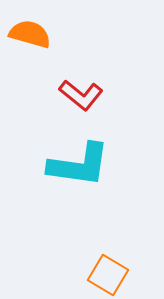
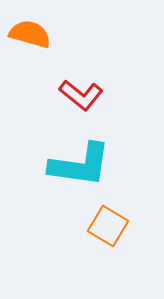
cyan L-shape: moved 1 px right
orange square: moved 49 px up
